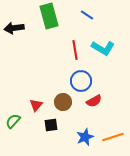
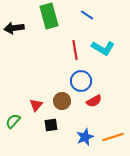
brown circle: moved 1 px left, 1 px up
